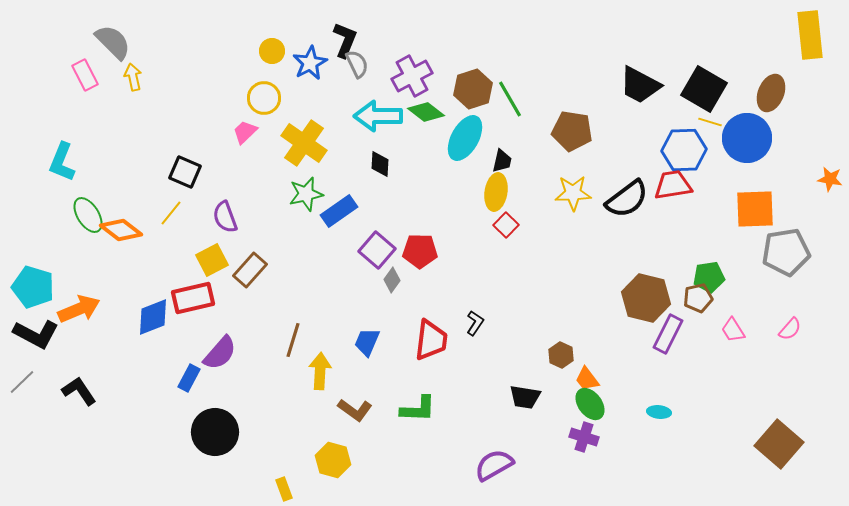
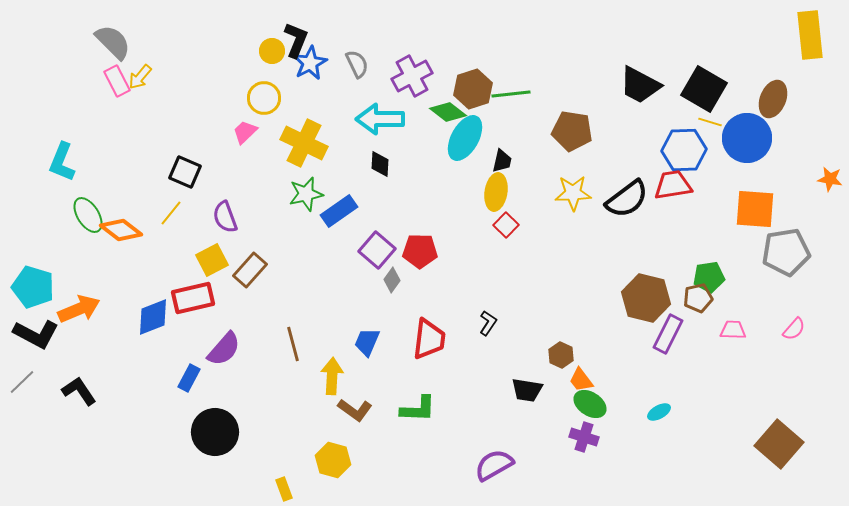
black L-shape at (345, 40): moved 49 px left
pink rectangle at (85, 75): moved 32 px right, 6 px down
yellow arrow at (133, 77): moved 7 px right; rotated 128 degrees counterclockwise
brown ellipse at (771, 93): moved 2 px right, 6 px down
green line at (510, 99): moved 1 px right, 5 px up; rotated 66 degrees counterclockwise
green diamond at (426, 112): moved 22 px right
cyan arrow at (378, 116): moved 2 px right, 3 px down
yellow cross at (304, 143): rotated 9 degrees counterclockwise
orange square at (755, 209): rotated 6 degrees clockwise
black L-shape at (475, 323): moved 13 px right
pink semicircle at (790, 329): moved 4 px right
pink trapezoid at (733, 330): rotated 124 degrees clockwise
brown line at (293, 340): moved 4 px down; rotated 32 degrees counterclockwise
red trapezoid at (431, 340): moved 2 px left, 1 px up
purple semicircle at (220, 353): moved 4 px right, 4 px up
yellow arrow at (320, 371): moved 12 px right, 5 px down
orange trapezoid at (587, 379): moved 6 px left, 1 px down
black trapezoid at (525, 397): moved 2 px right, 7 px up
green ellipse at (590, 404): rotated 20 degrees counterclockwise
cyan ellipse at (659, 412): rotated 35 degrees counterclockwise
